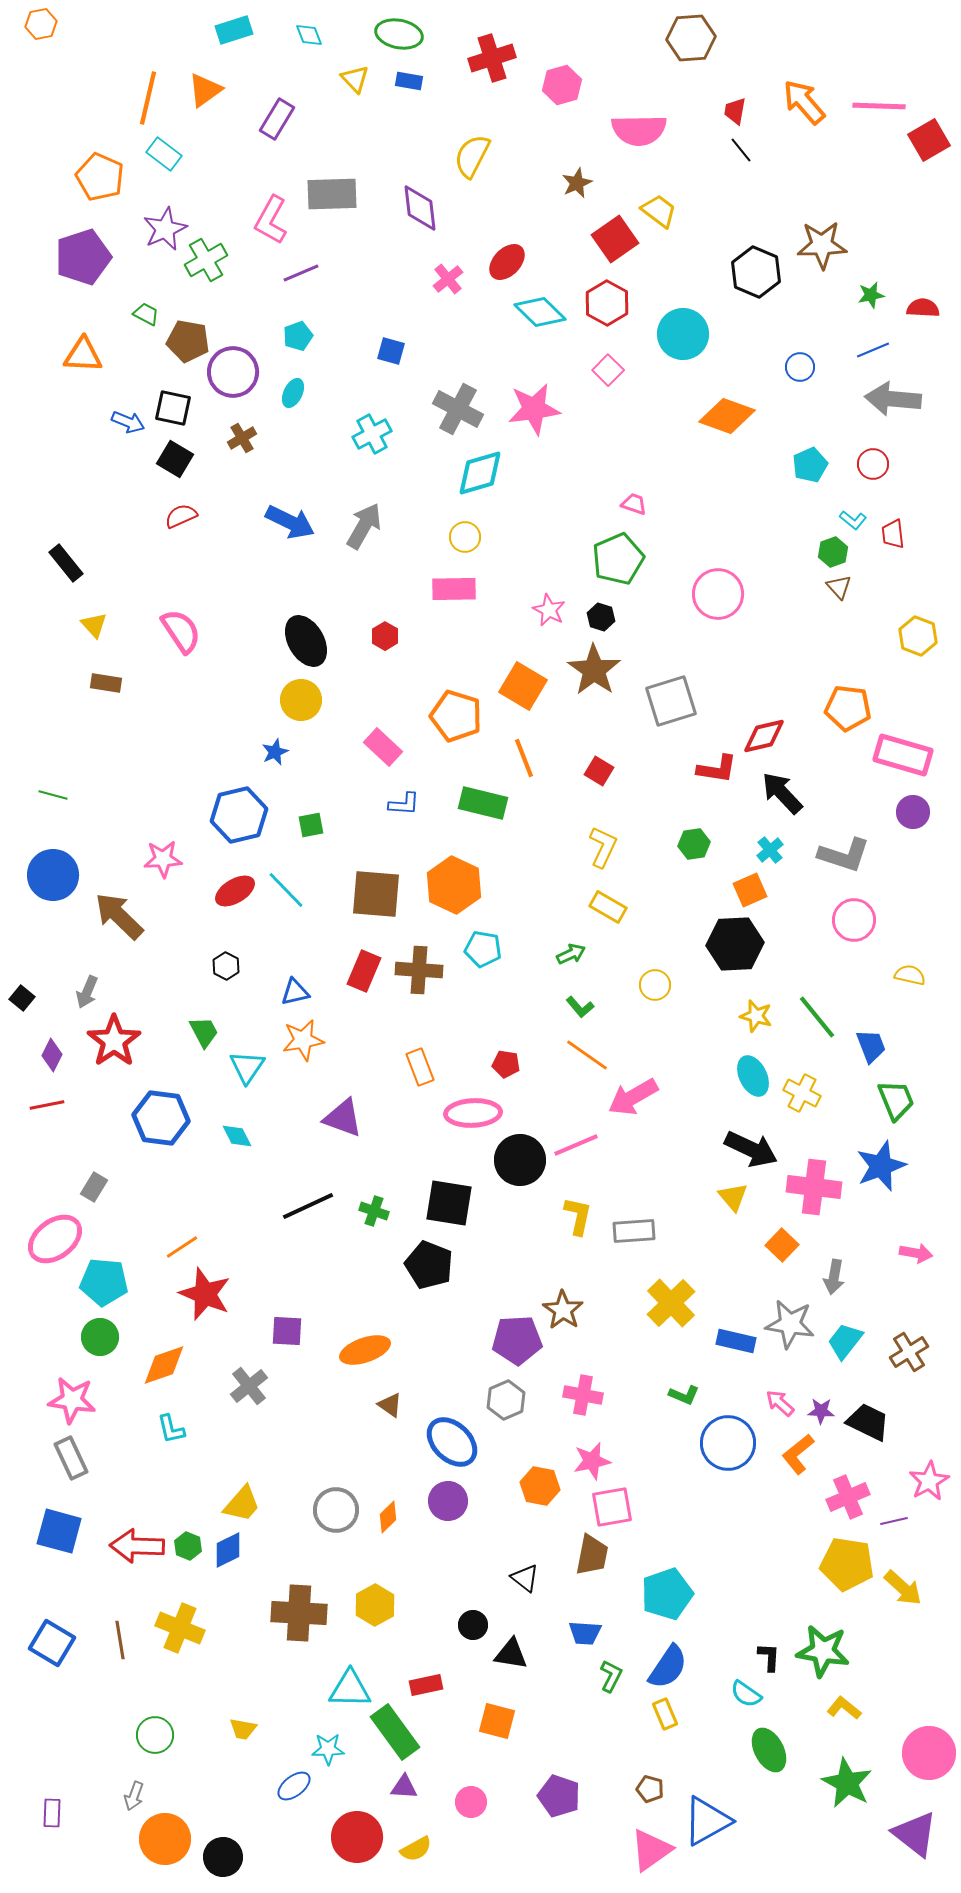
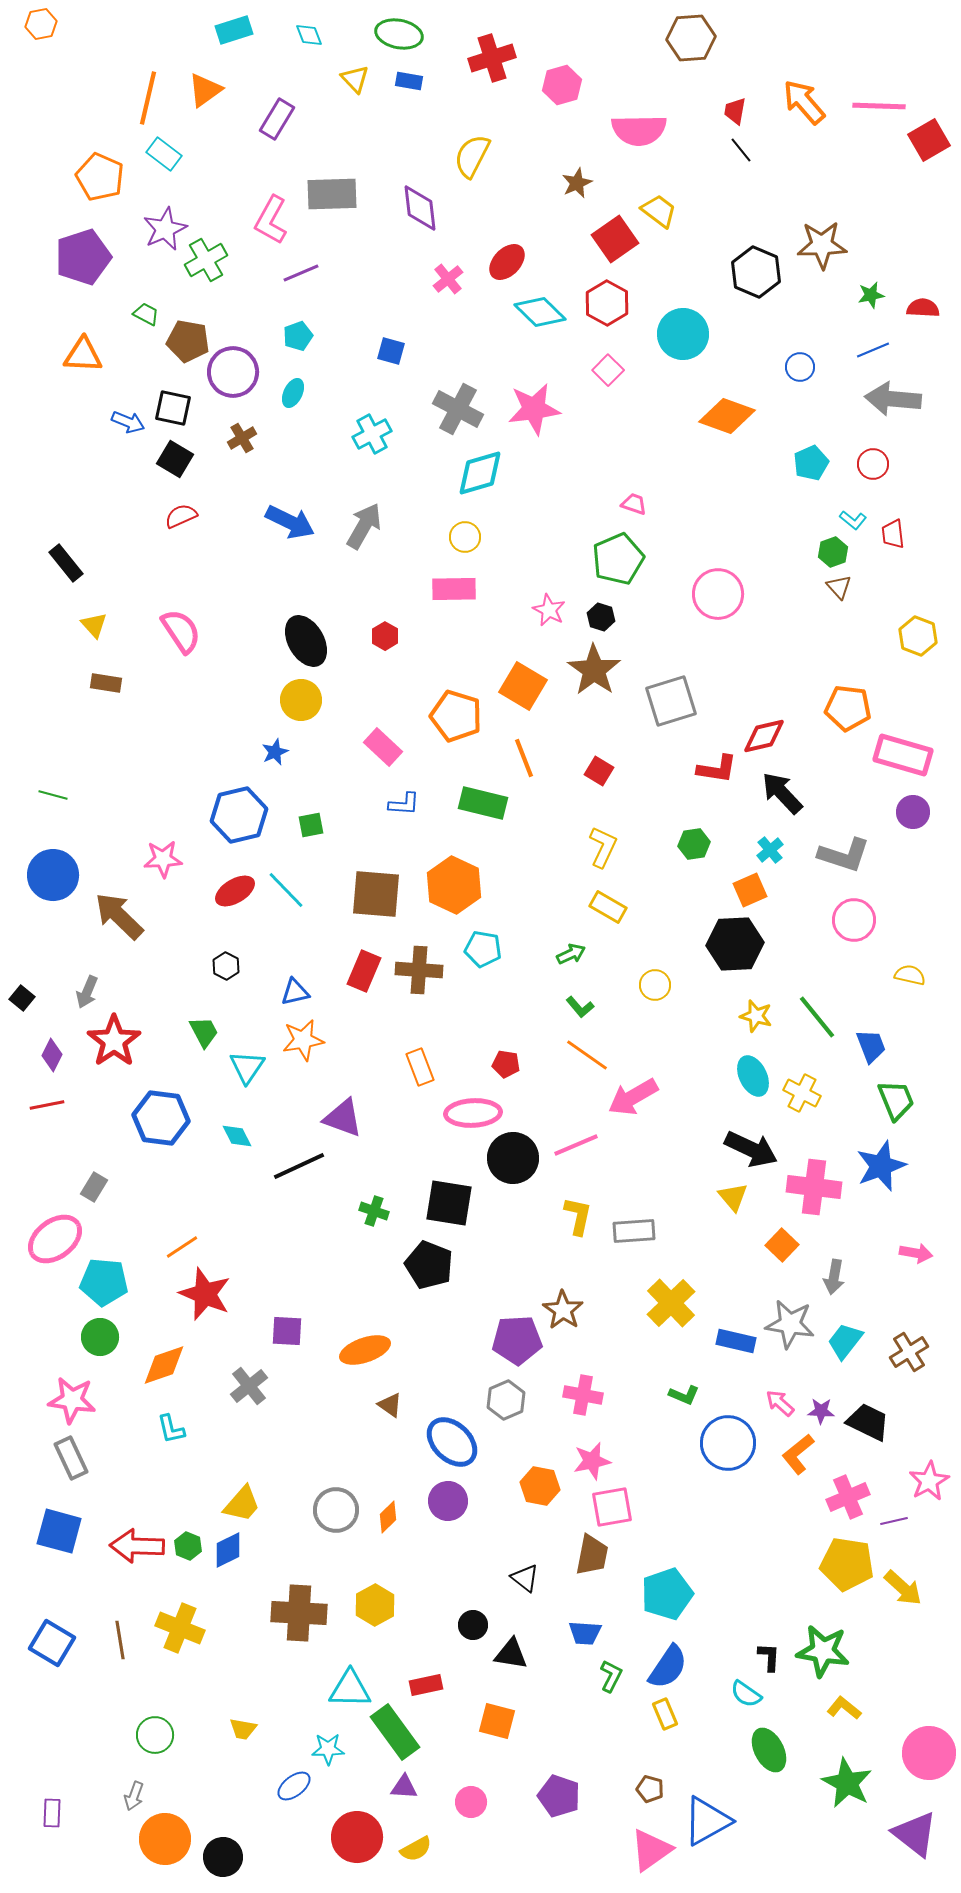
cyan pentagon at (810, 465): moved 1 px right, 2 px up
black circle at (520, 1160): moved 7 px left, 2 px up
black line at (308, 1206): moved 9 px left, 40 px up
